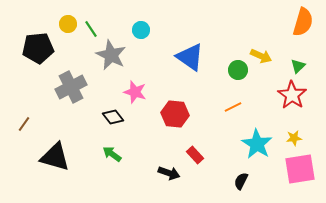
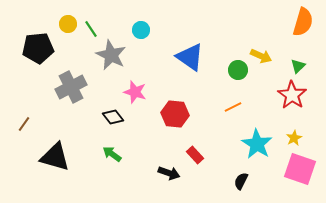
yellow star: rotated 21 degrees counterclockwise
pink square: rotated 28 degrees clockwise
